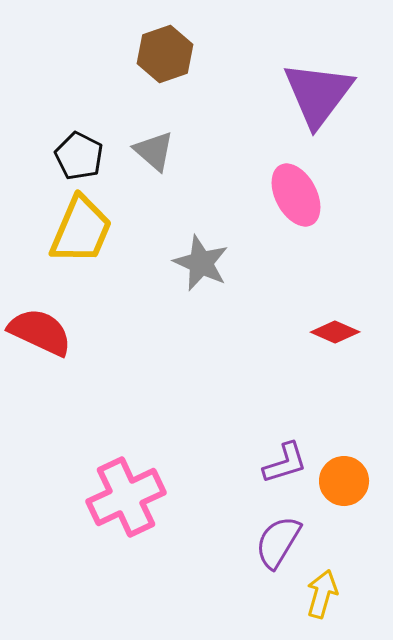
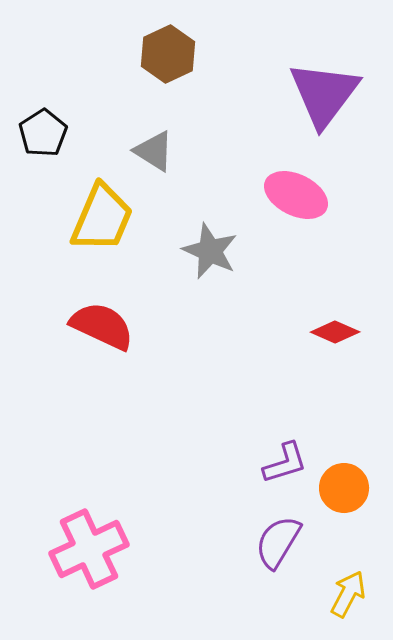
brown hexagon: moved 3 px right; rotated 6 degrees counterclockwise
purple triangle: moved 6 px right
gray triangle: rotated 9 degrees counterclockwise
black pentagon: moved 36 px left, 23 px up; rotated 12 degrees clockwise
pink ellipse: rotated 36 degrees counterclockwise
yellow trapezoid: moved 21 px right, 12 px up
gray star: moved 9 px right, 12 px up
red semicircle: moved 62 px right, 6 px up
orange circle: moved 7 px down
pink cross: moved 37 px left, 52 px down
yellow arrow: moved 26 px right; rotated 12 degrees clockwise
